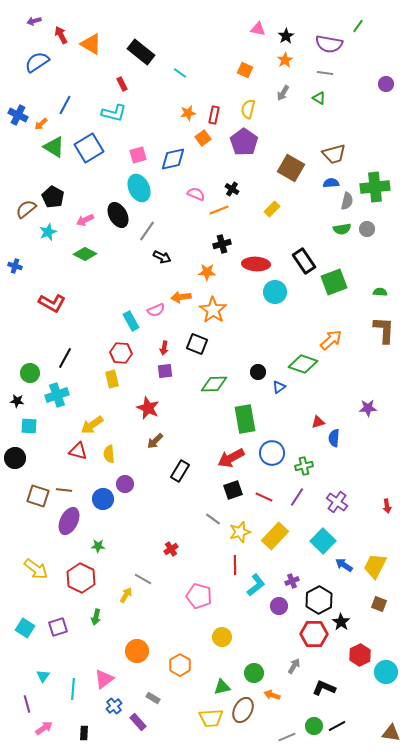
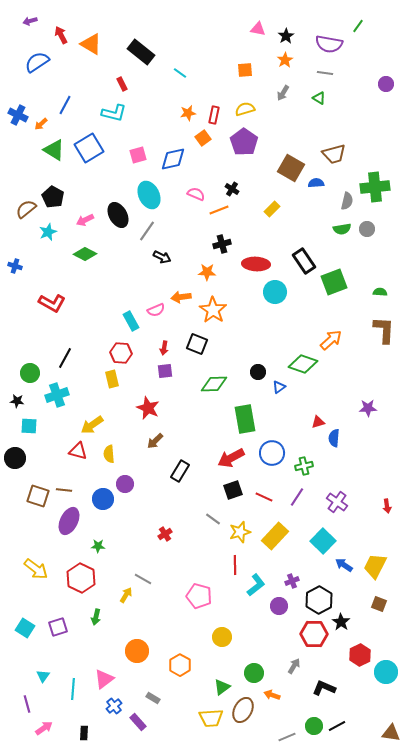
purple arrow at (34, 21): moved 4 px left
orange square at (245, 70): rotated 28 degrees counterclockwise
yellow semicircle at (248, 109): moved 3 px left; rotated 60 degrees clockwise
green triangle at (54, 147): moved 3 px down
blue semicircle at (331, 183): moved 15 px left
cyan ellipse at (139, 188): moved 10 px right, 7 px down
red cross at (171, 549): moved 6 px left, 15 px up
green triangle at (222, 687): rotated 24 degrees counterclockwise
